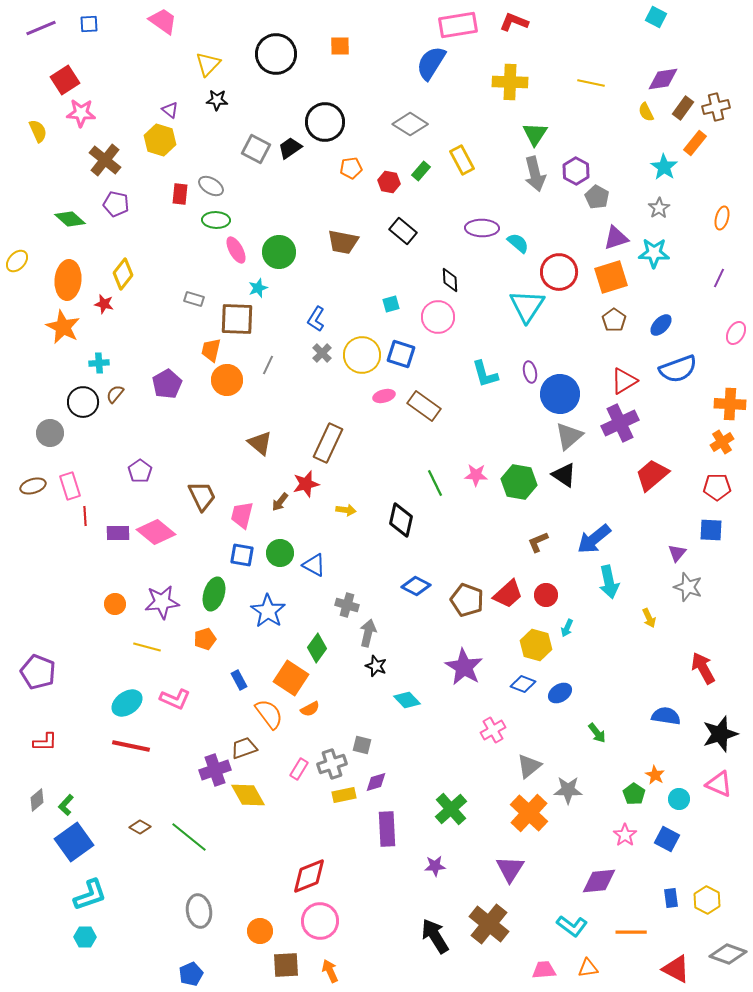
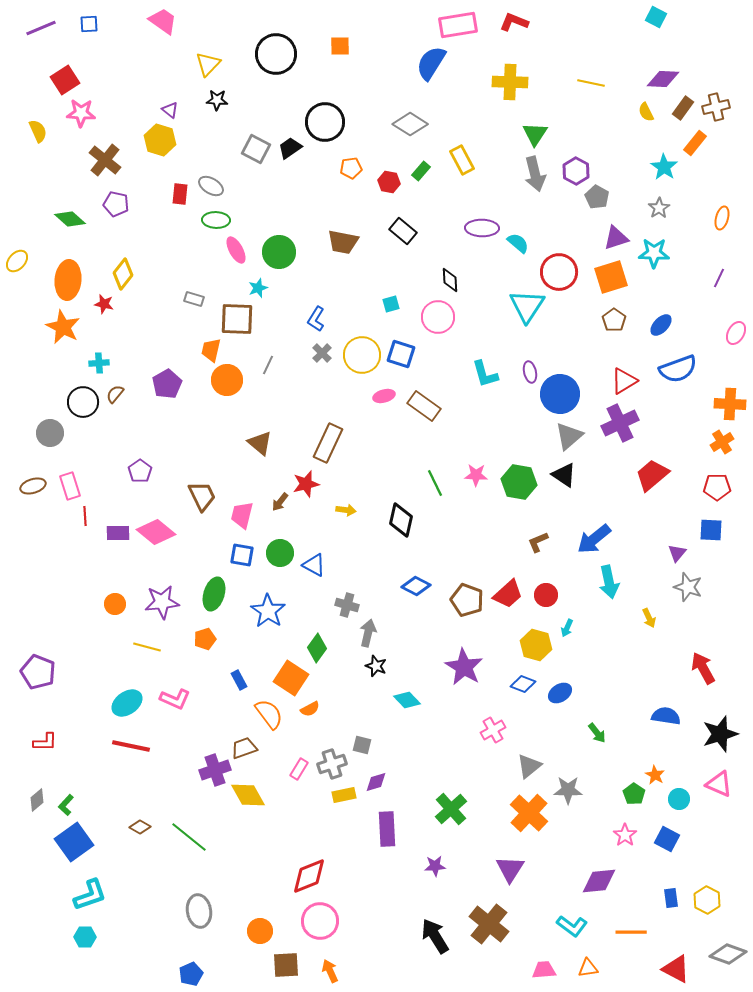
purple diamond at (663, 79): rotated 12 degrees clockwise
